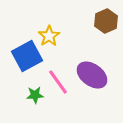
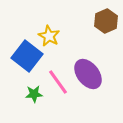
yellow star: rotated 10 degrees counterclockwise
blue square: rotated 24 degrees counterclockwise
purple ellipse: moved 4 px left, 1 px up; rotated 16 degrees clockwise
green star: moved 1 px left, 1 px up
